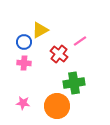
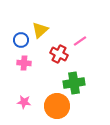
yellow triangle: rotated 12 degrees counterclockwise
blue circle: moved 3 px left, 2 px up
red cross: rotated 12 degrees counterclockwise
pink star: moved 1 px right, 1 px up
